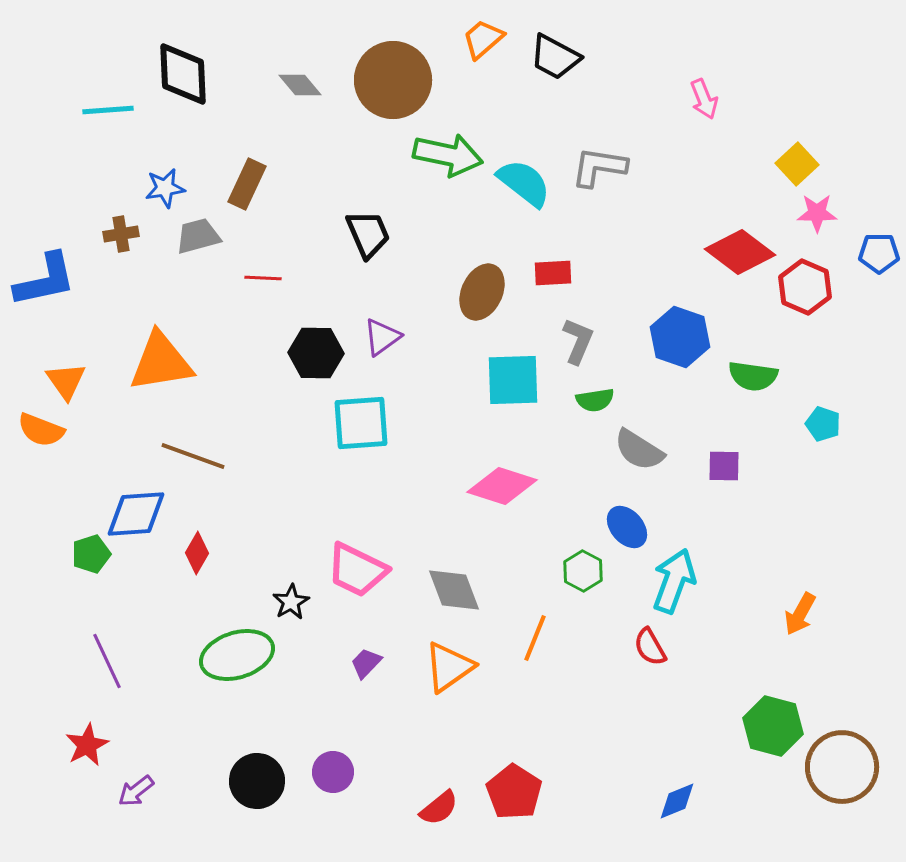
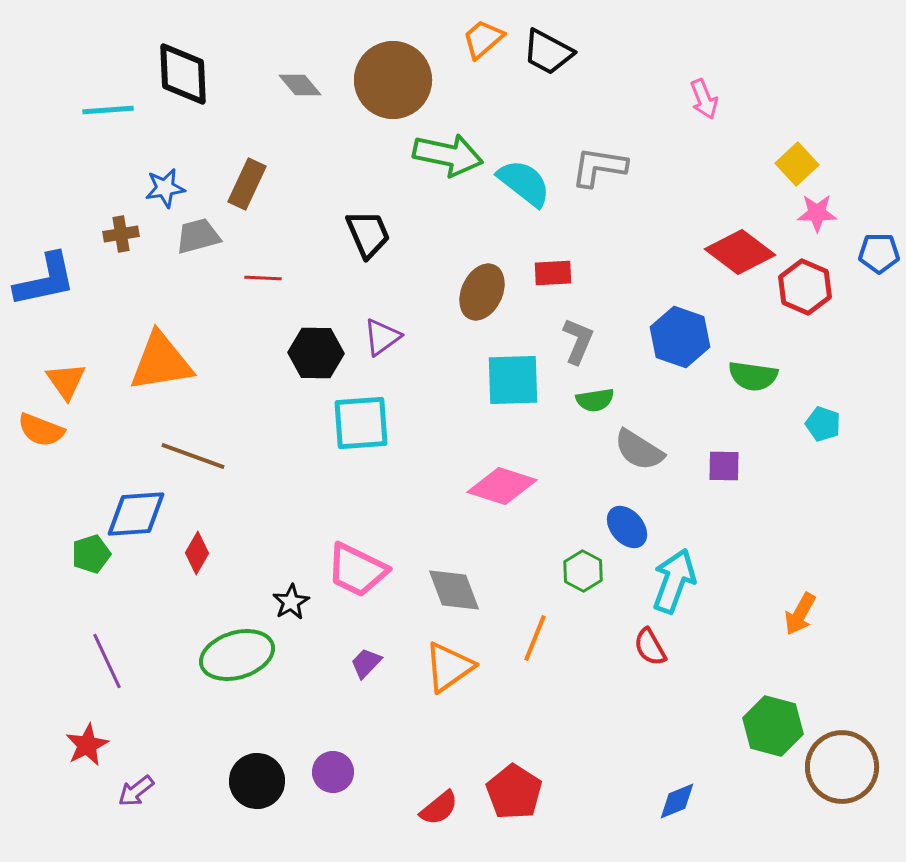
black trapezoid at (555, 57): moved 7 px left, 5 px up
